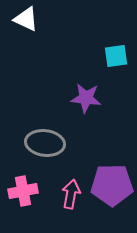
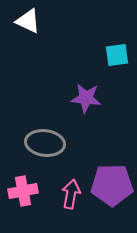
white triangle: moved 2 px right, 2 px down
cyan square: moved 1 px right, 1 px up
